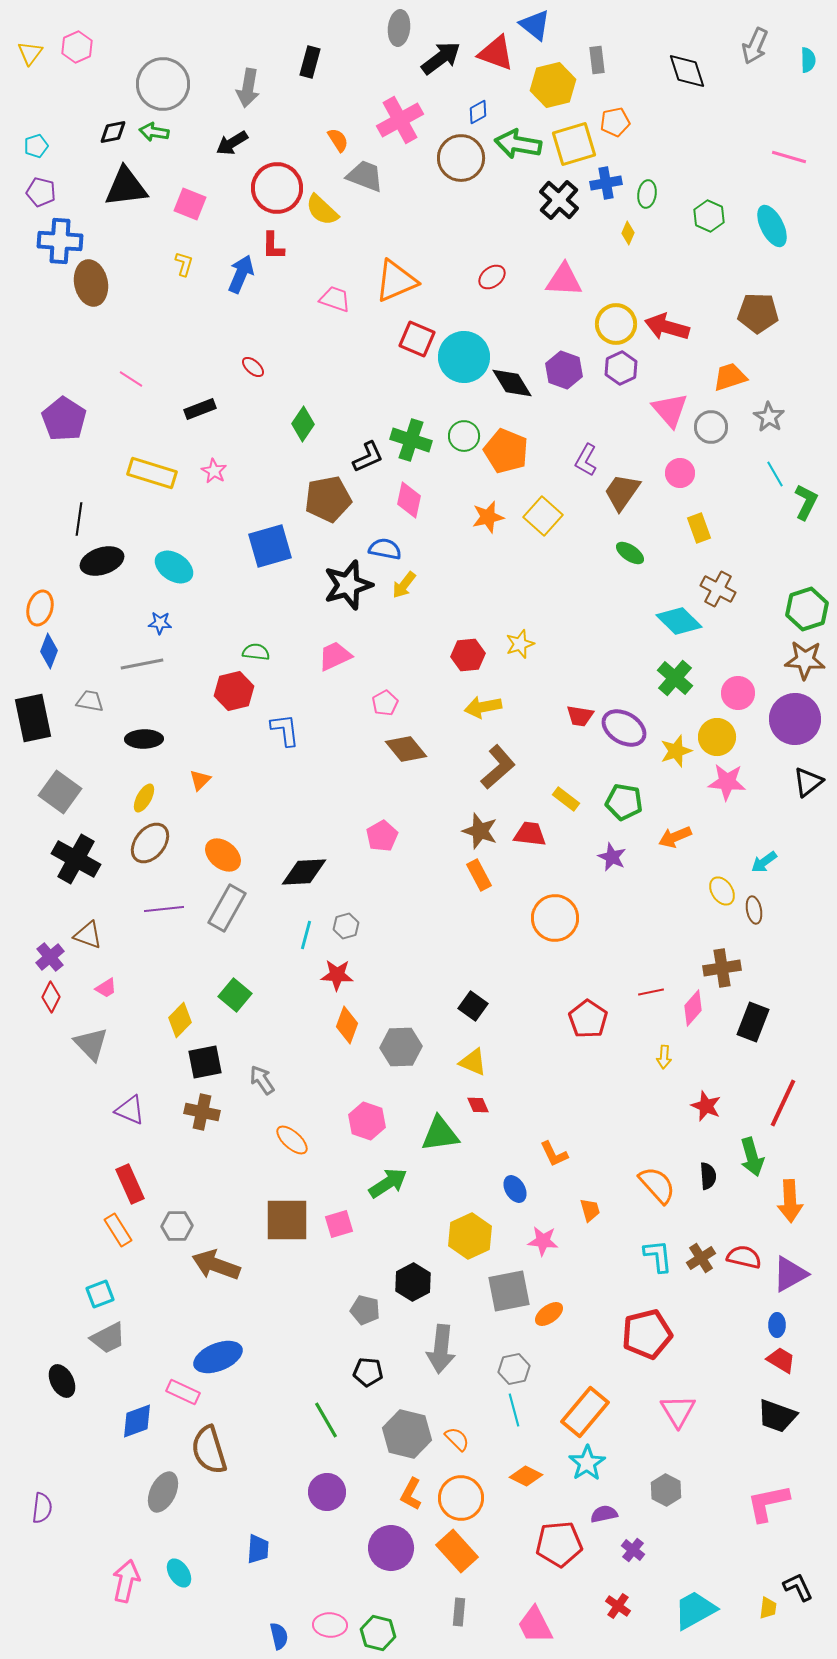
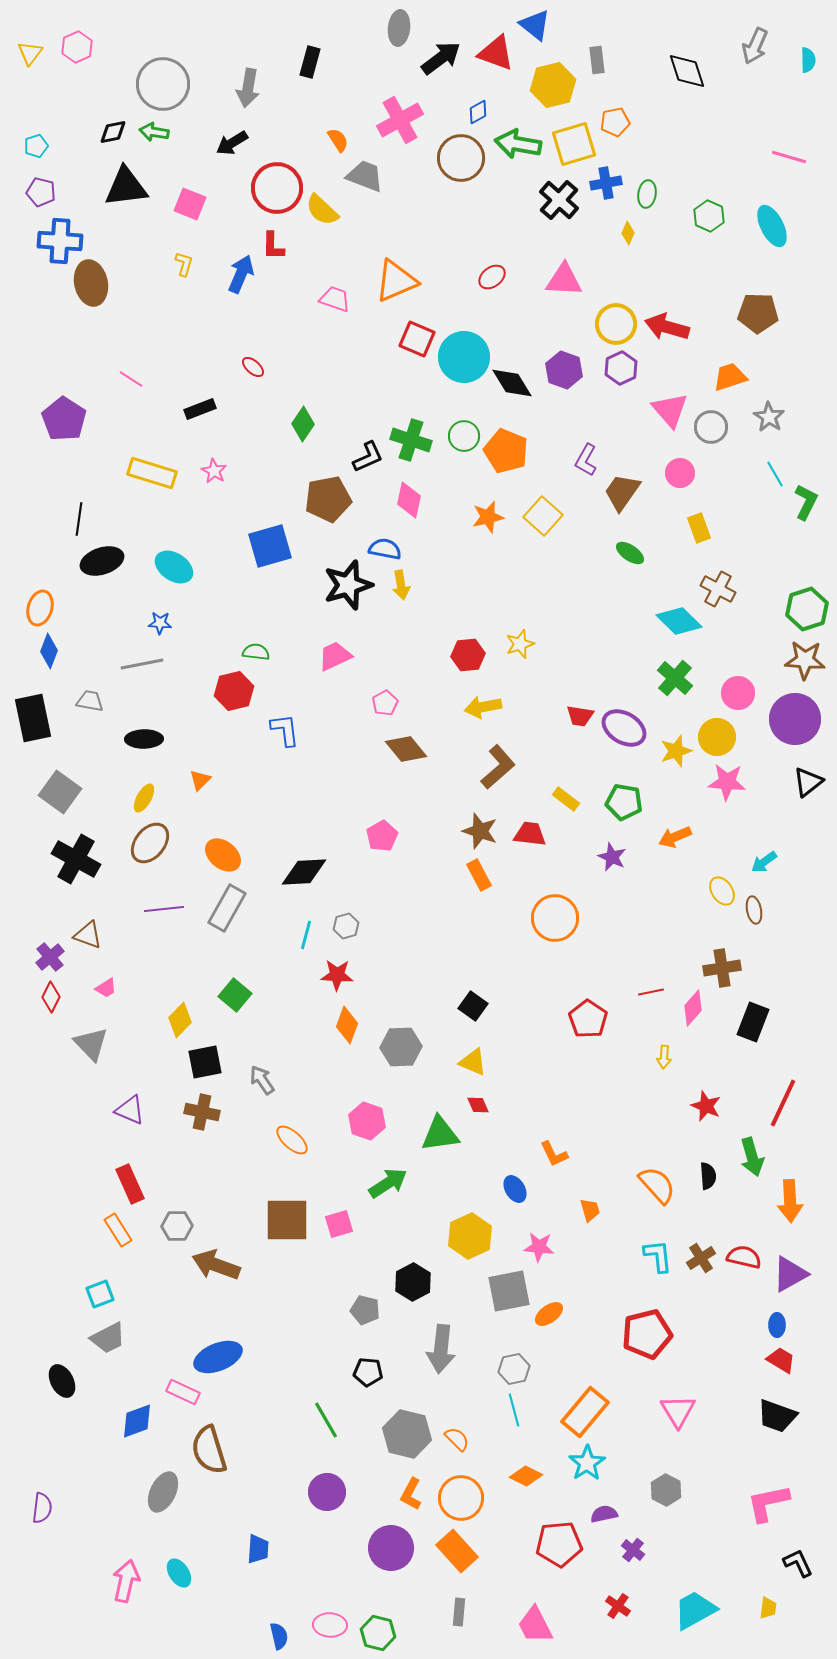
yellow arrow at (404, 585): moved 3 px left; rotated 48 degrees counterclockwise
pink star at (543, 1241): moved 4 px left, 6 px down
black L-shape at (798, 1587): moved 24 px up
